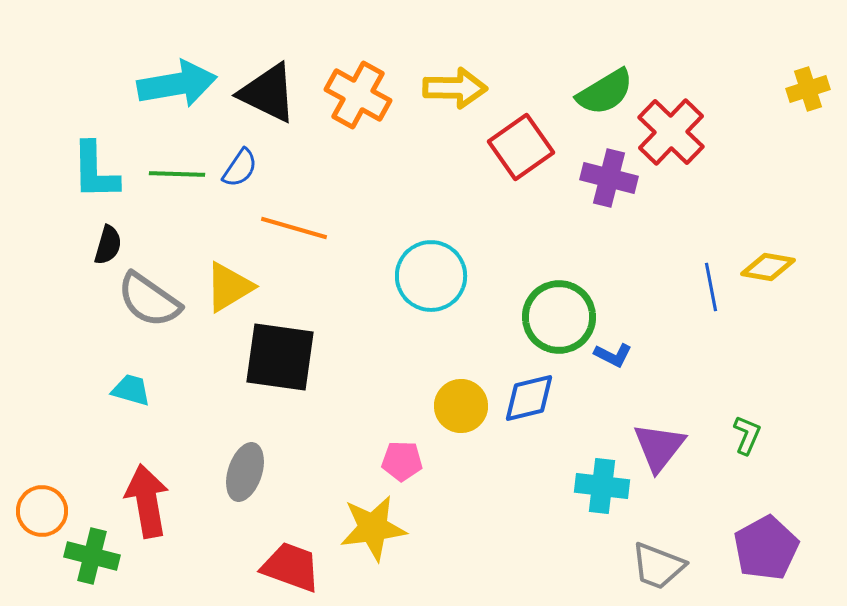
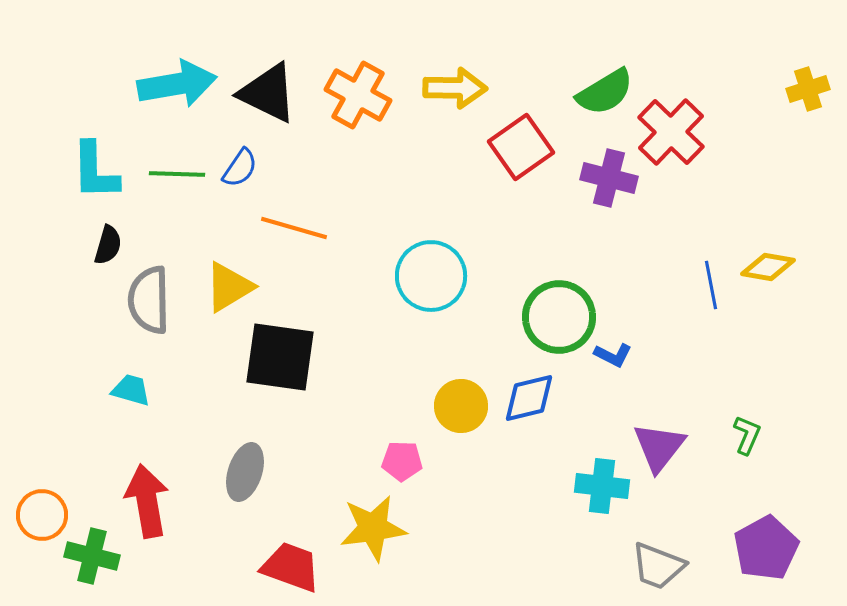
blue line: moved 2 px up
gray semicircle: rotated 54 degrees clockwise
orange circle: moved 4 px down
